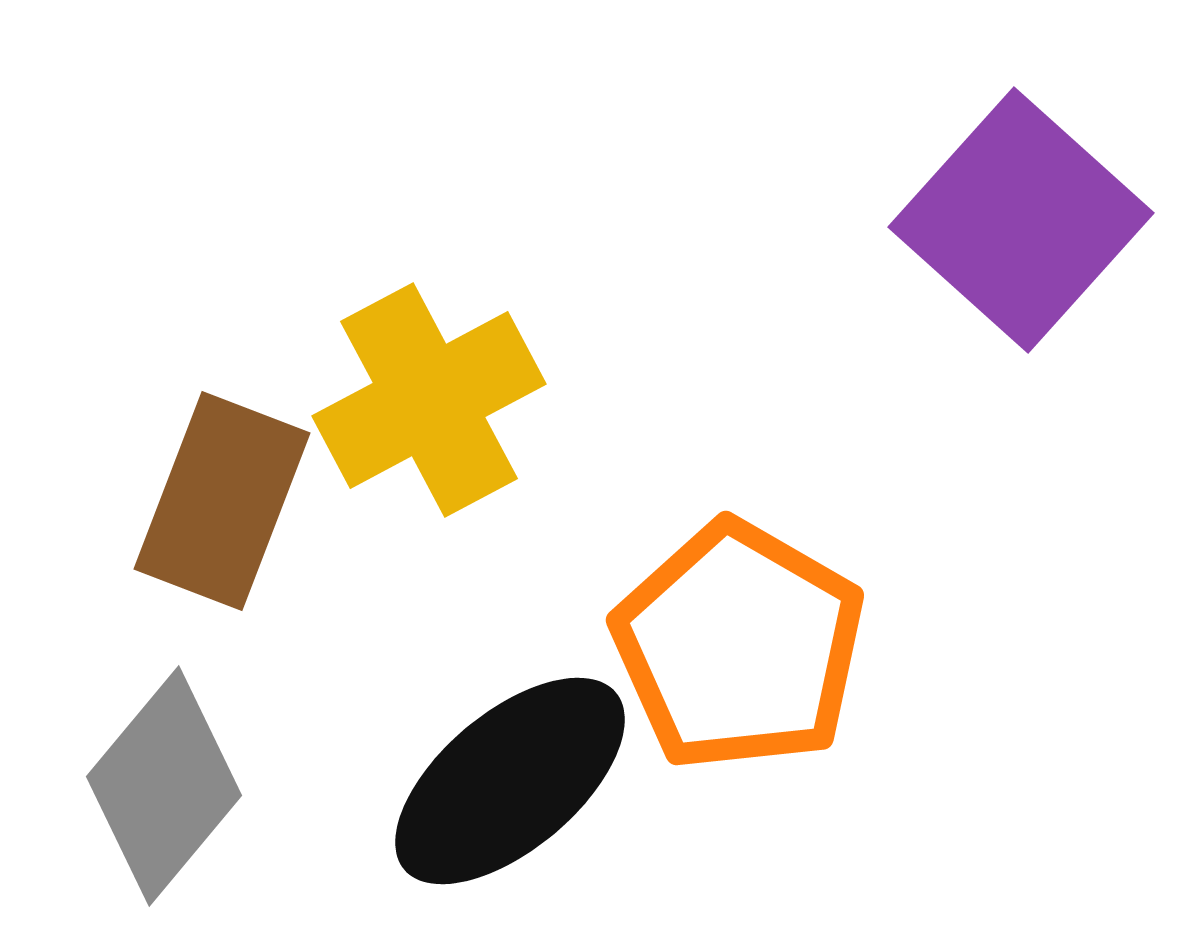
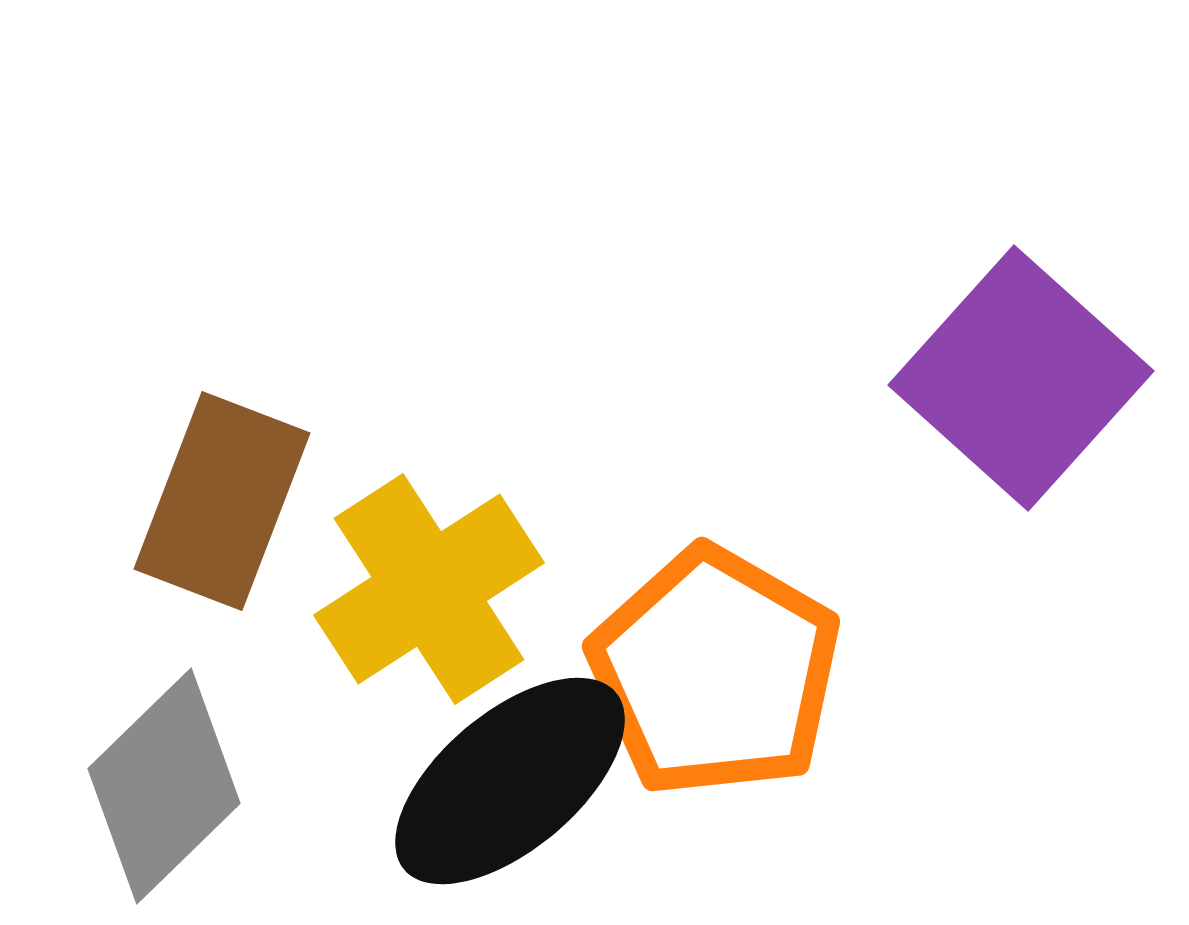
purple square: moved 158 px down
yellow cross: moved 189 px down; rotated 5 degrees counterclockwise
orange pentagon: moved 24 px left, 26 px down
gray diamond: rotated 6 degrees clockwise
